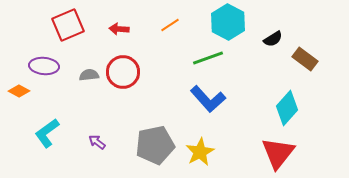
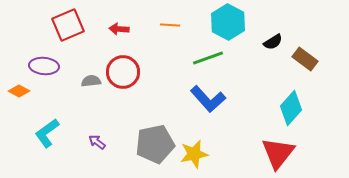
orange line: rotated 36 degrees clockwise
black semicircle: moved 3 px down
gray semicircle: moved 2 px right, 6 px down
cyan diamond: moved 4 px right
gray pentagon: moved 1 px up
yellow star: moved 6 px left, 2 px down; rotated 16 degrees clockwise
